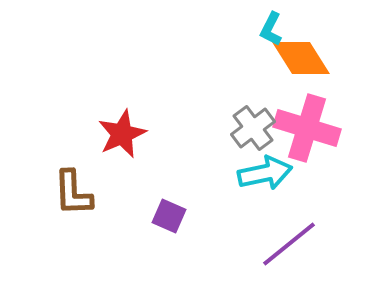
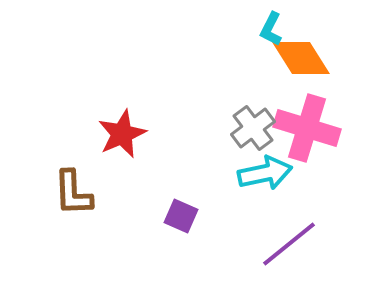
purple square: moved 12 px right
